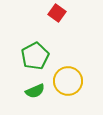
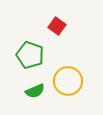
red square: moved 13 px down
green pentagon: moved 5 px left, 1 px up; rotated 24 degrees counterclockwise
